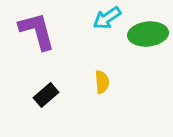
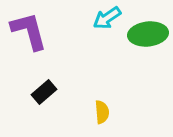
purple L-shape: moved 8 px left
yellow semicircle: moved 30 px down
black rectangle: moved 2 px left, 3 px up
